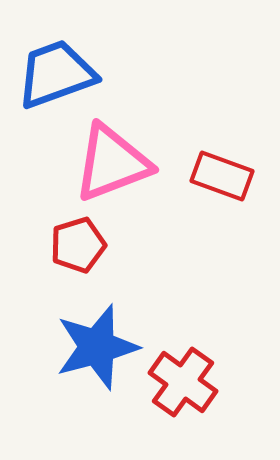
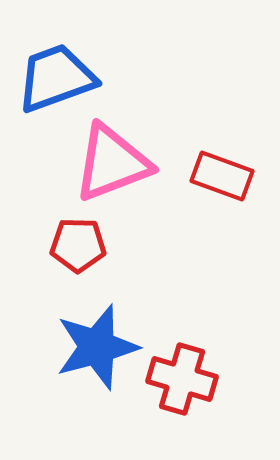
blue trapezoid: moved 4 px down
red pentagon: rotated 18 degrees clockwise
red cross: moved 1 px left, 3 px up; rotated 20 degrees counterclockwise
